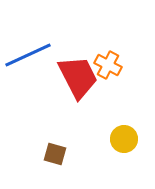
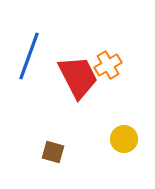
blue line: moved 1 px right, 1 px down; rotated 45 degrees counterclockwise
orange cross: rotated 32 degrees clockwise
brown square: moved 2 px left, 2 px up
